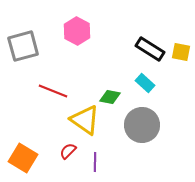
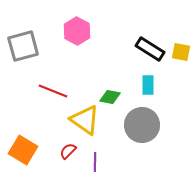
cyan rectangle: moved 3 px right, 2 px down; rotated 48 degrees clockwise
orange square: moved 8 px up
